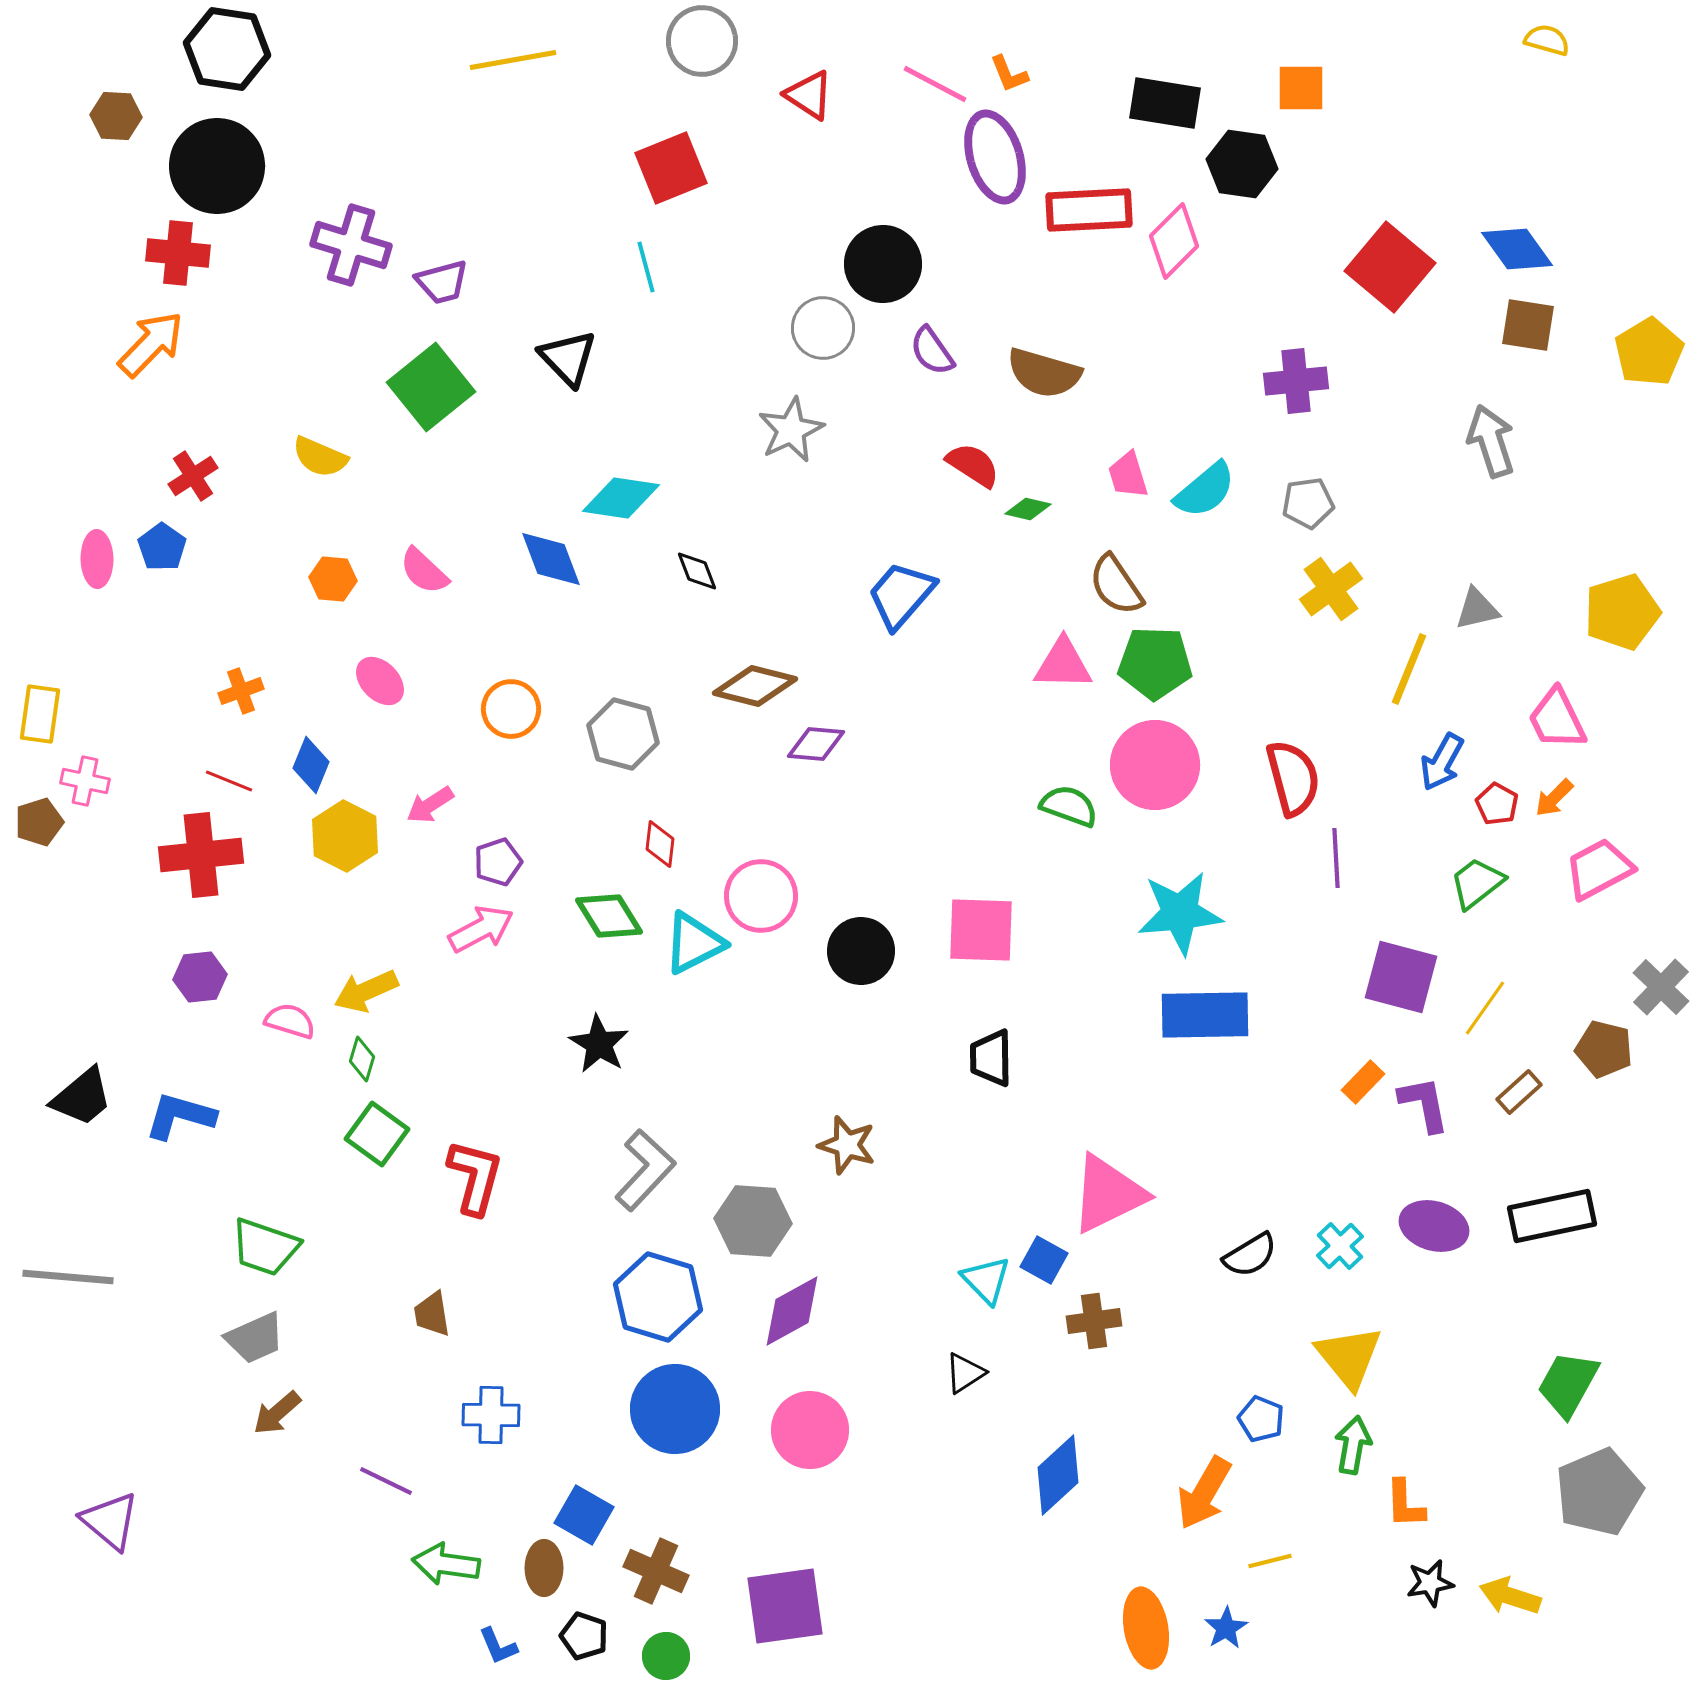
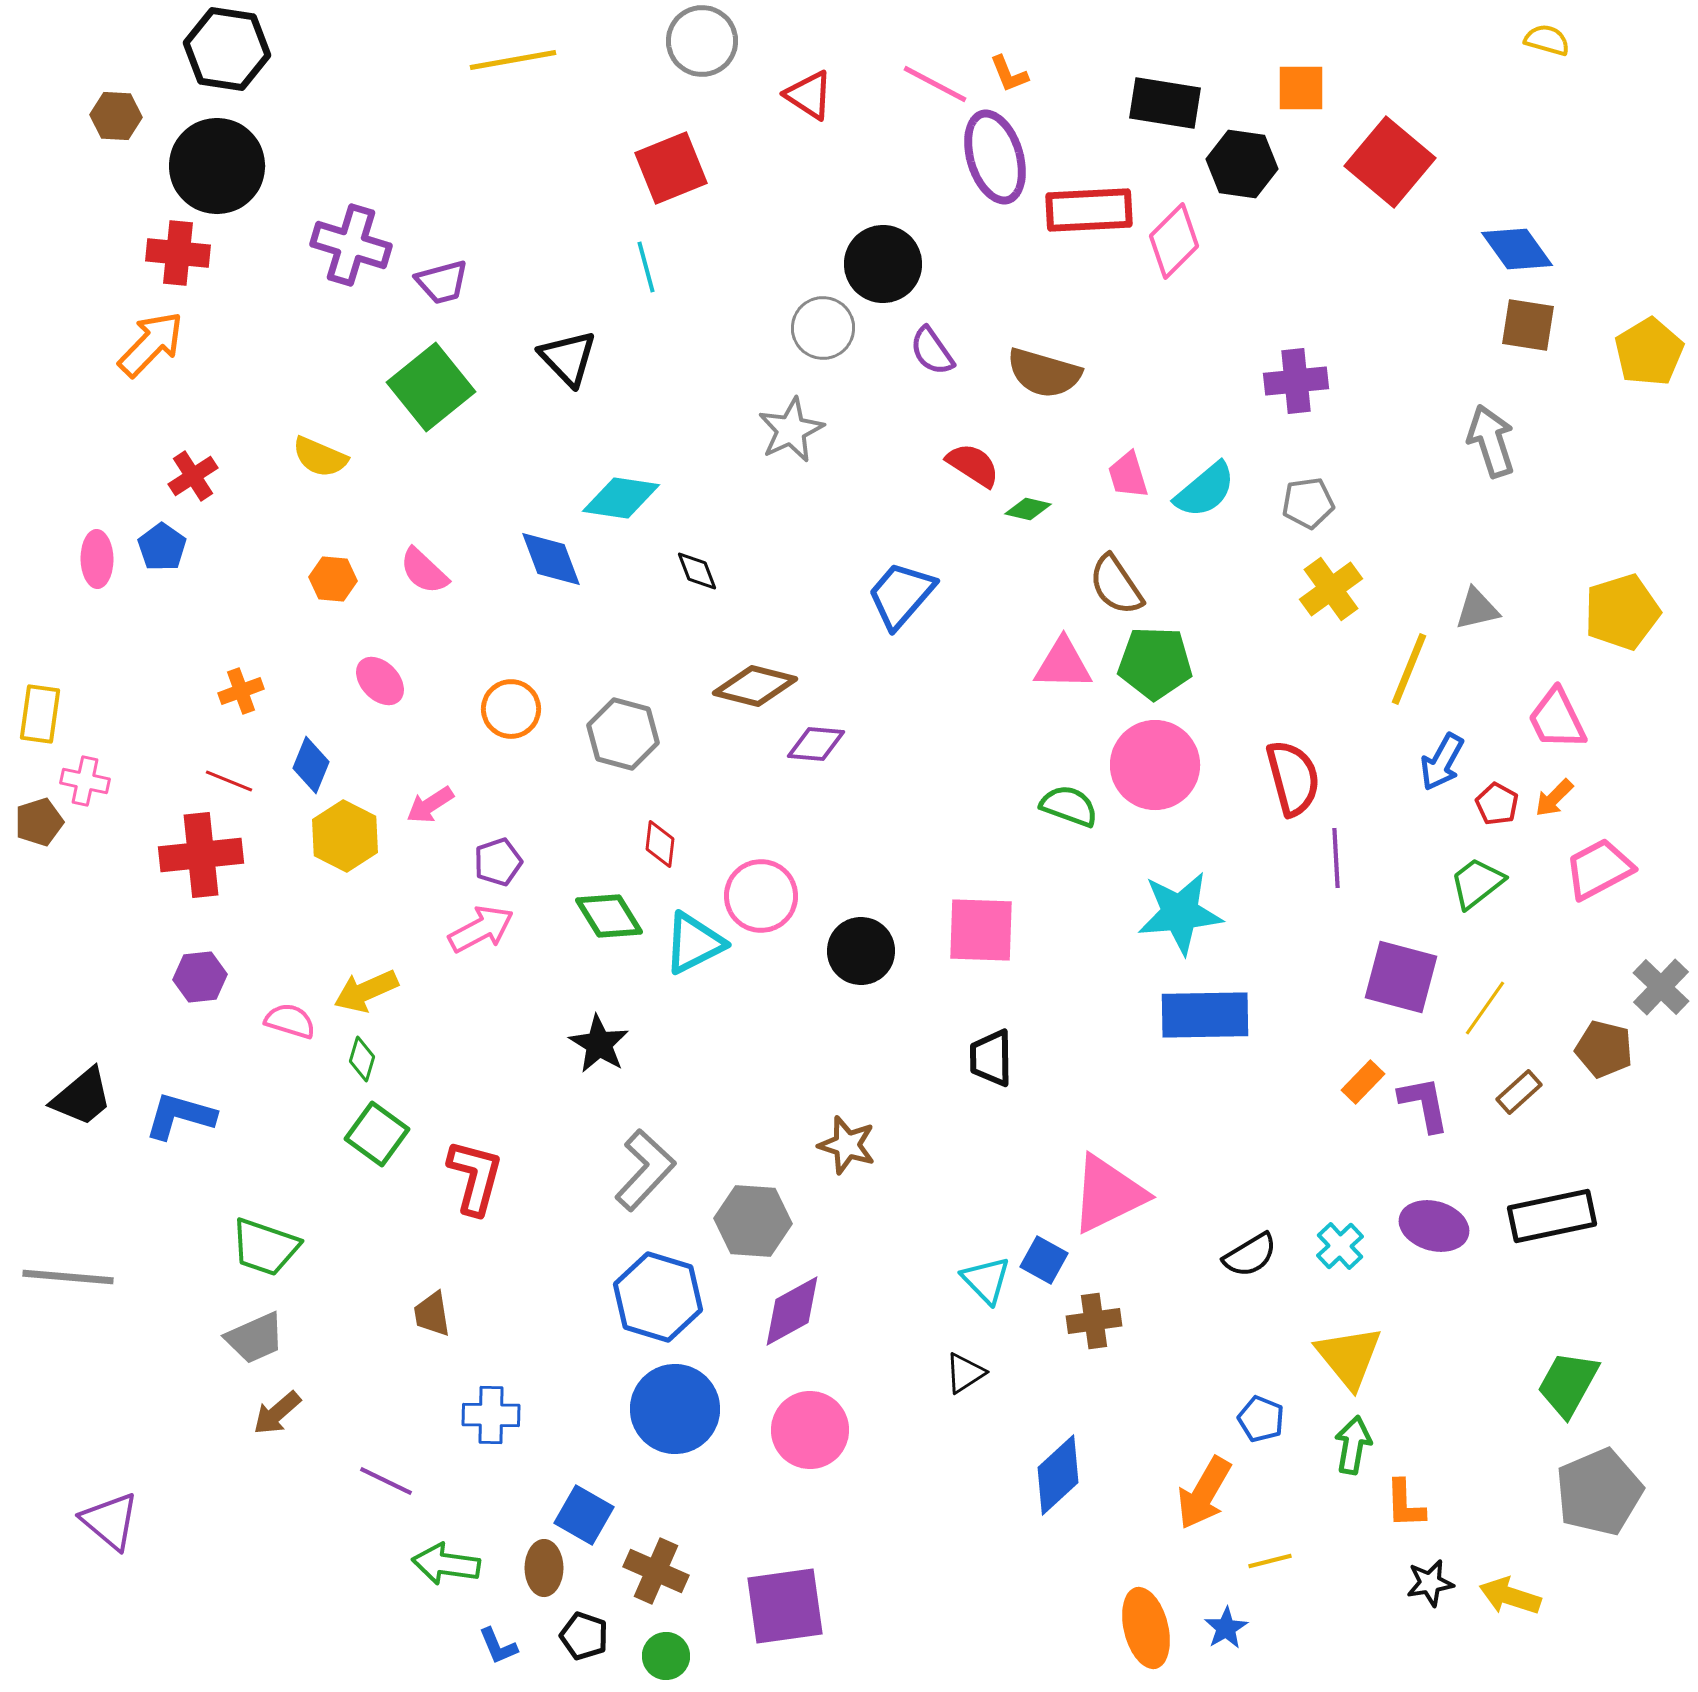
red square at (1390, 267): moved 105 px up
orange ellipse at (1146, 1628): rotated 4 degrees counterclockwise
